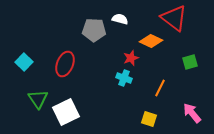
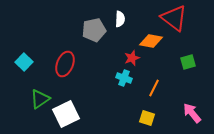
white semicircle: rotated 77 degrees clockwise
gray pentagon: rotated 15 degrees counterclockwise
orange diamond: rotated 15 degrees counterclockwise
red star: moved 1 px right
green square: moved 2 px left
orange line: moved 6 px left
green triangle: moved 2 px right; rotated 30 degrees clockwise
white square: moved 2 px down
yellow square: moved 2 px left, 1 px up
